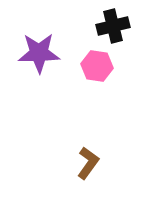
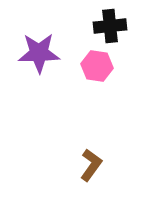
black cross: moved 3 px left; rotated 8 degrees clockwise
brown L-shape: moved 3 px right, 2 px down
